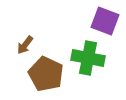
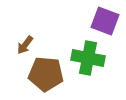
brown pentagon: rotated 20 degrees counterclockwise
